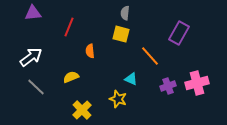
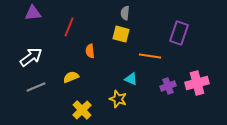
purple rectangle: rotated 10 degrees counterclockwise
orange line: rotated 40 degrees counterclockwise
gray line: rotated 66 degrees counterclockwise
